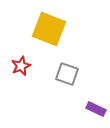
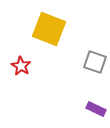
red star: rotated 18 degrees counterclockwise
gray square: moved 28 px right, 12 px up
